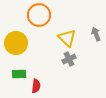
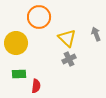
orange circle: moved 2 px down
